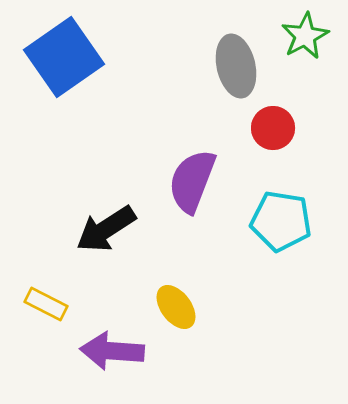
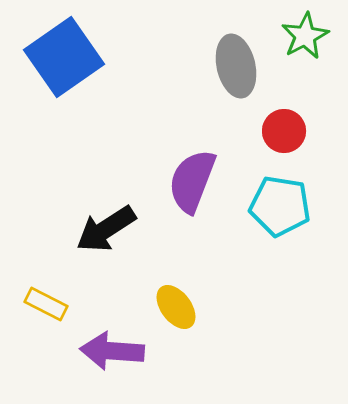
red circle: moved 11 px right, 3 px down
cyan pentagon: moved 1 px left, 15 px up
